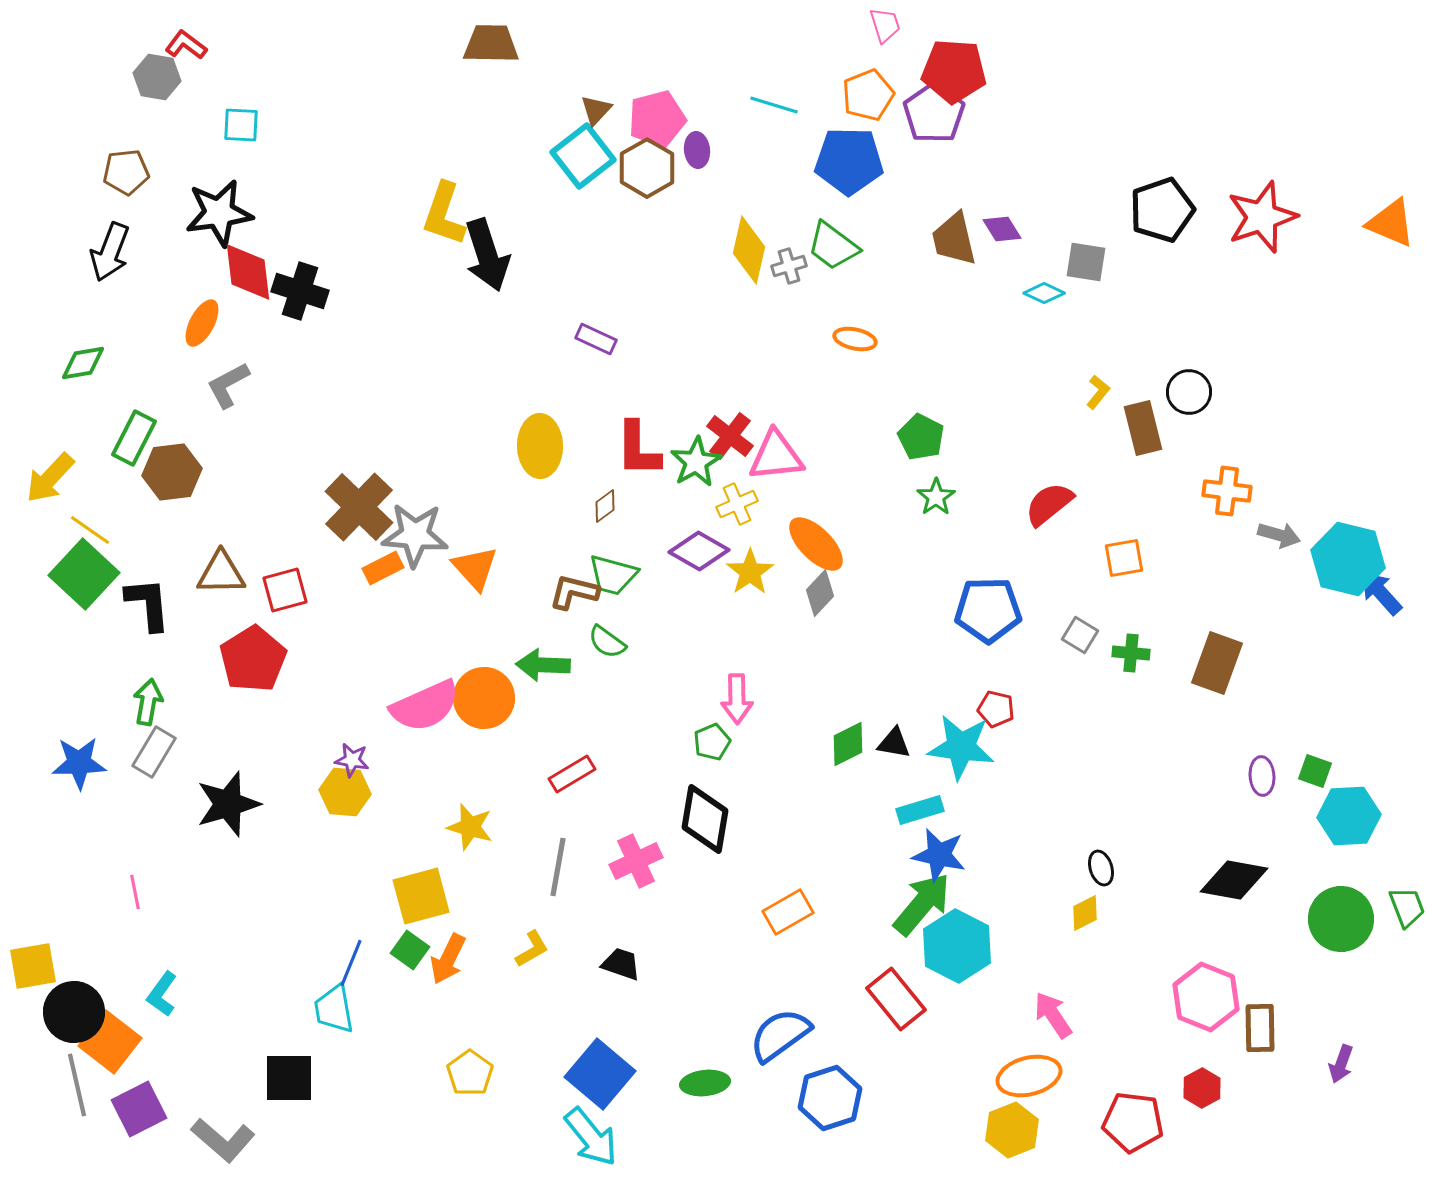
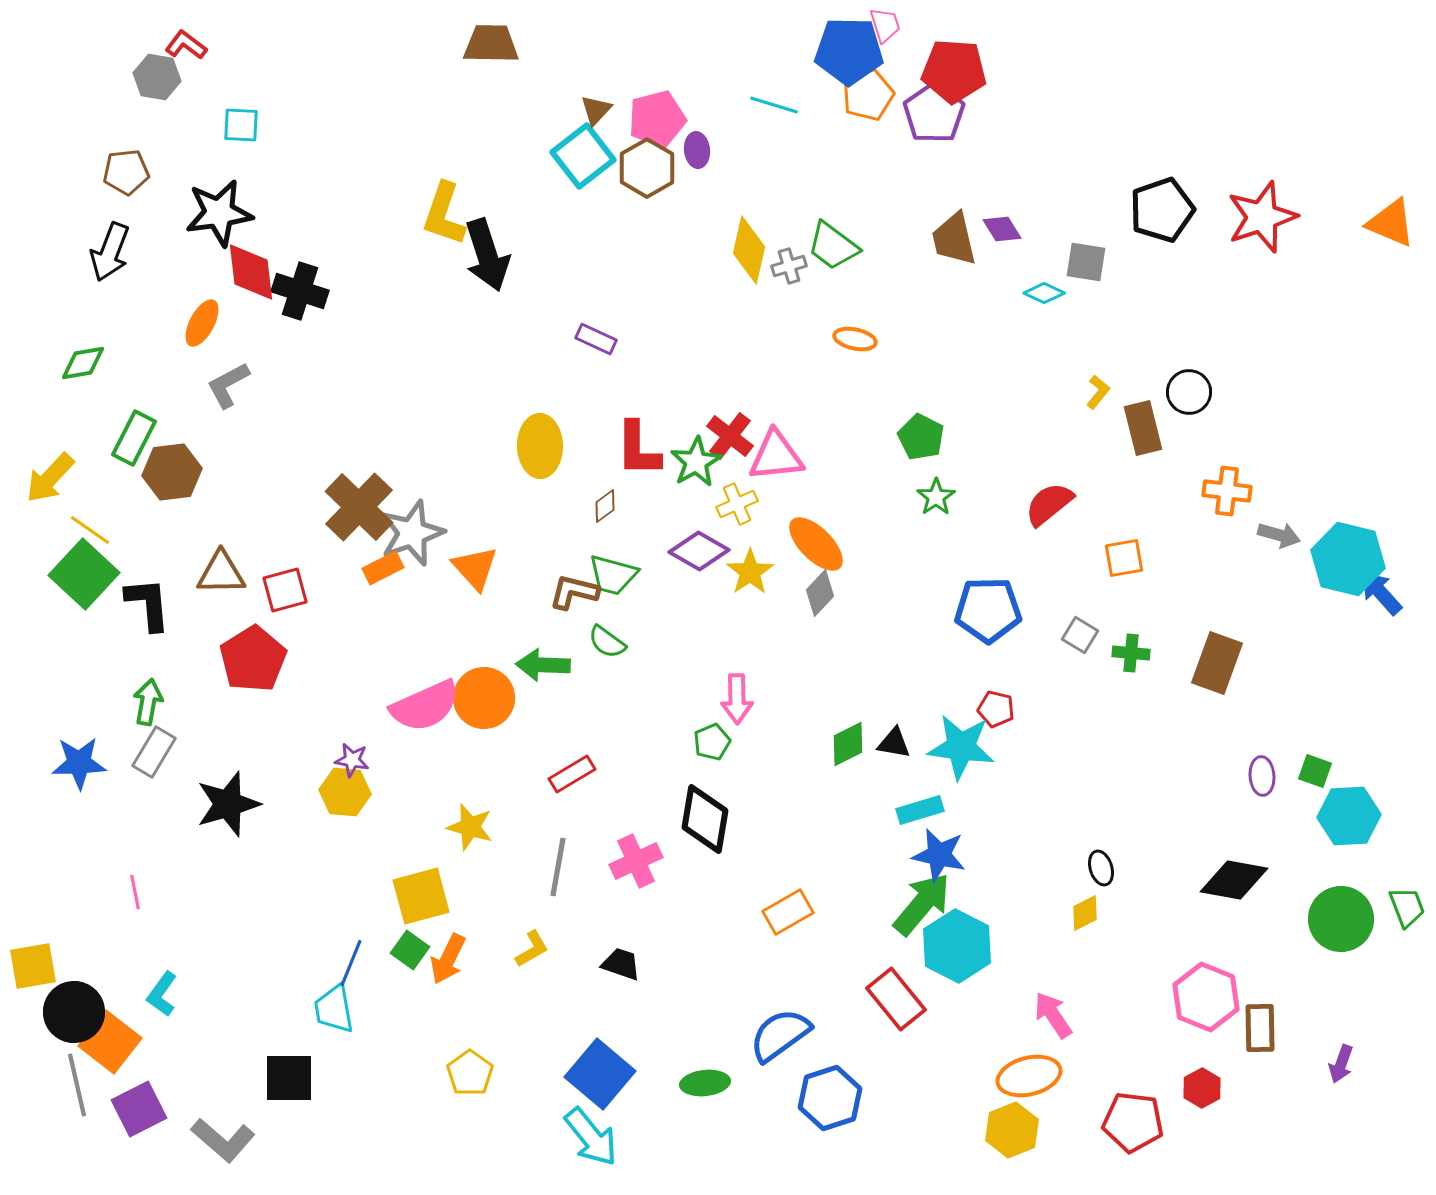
blue pentagon at (849, 161): moved 110 px up
red diamond at (248, 272): moved 3 px right
gray star at (415, 535): moved 3 px left, 2 px up; rotated 24 degrees counterclockwise
